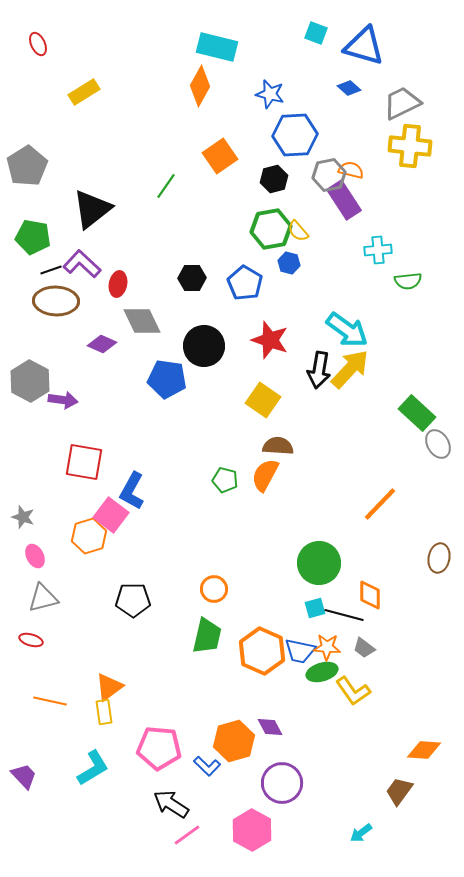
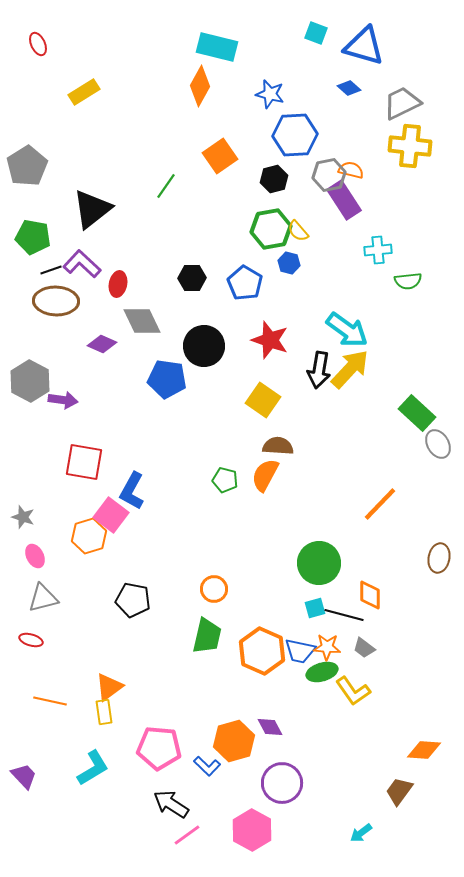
black pentagon at (133, 600): rotated 12 degrees clockwise
